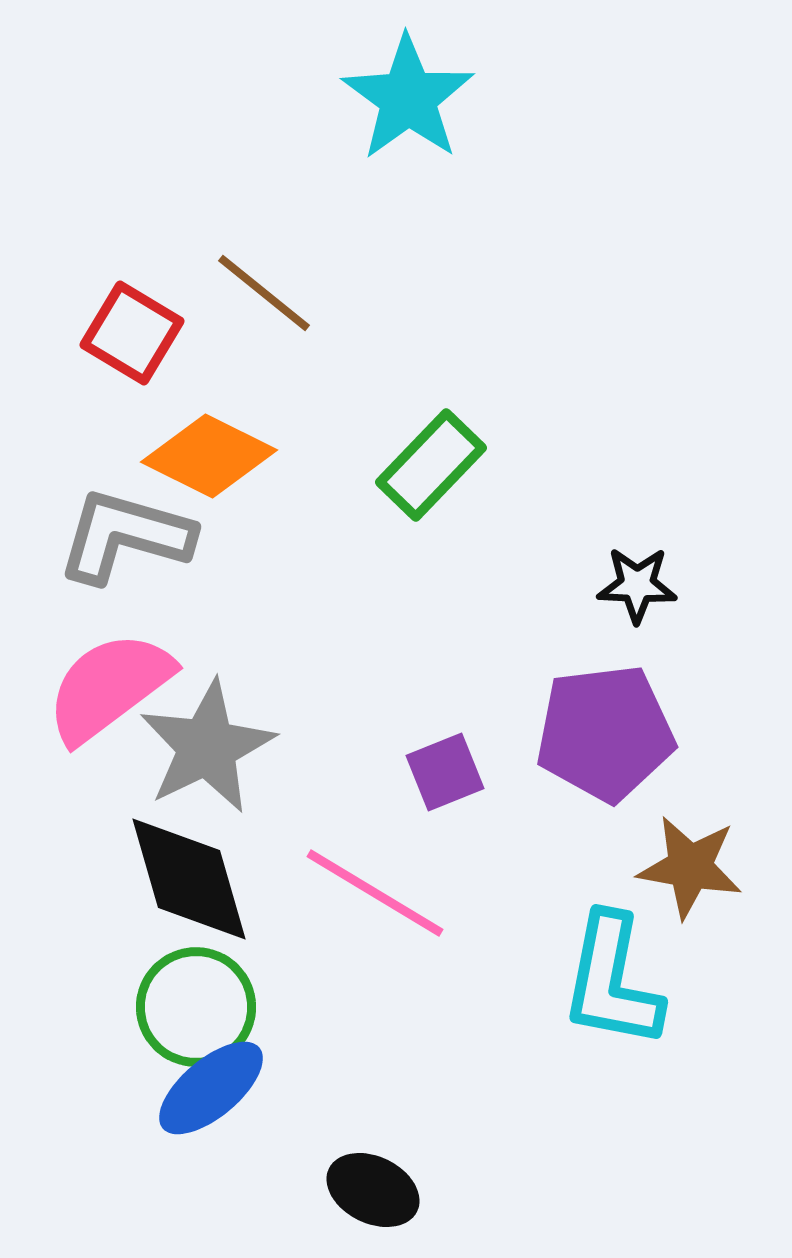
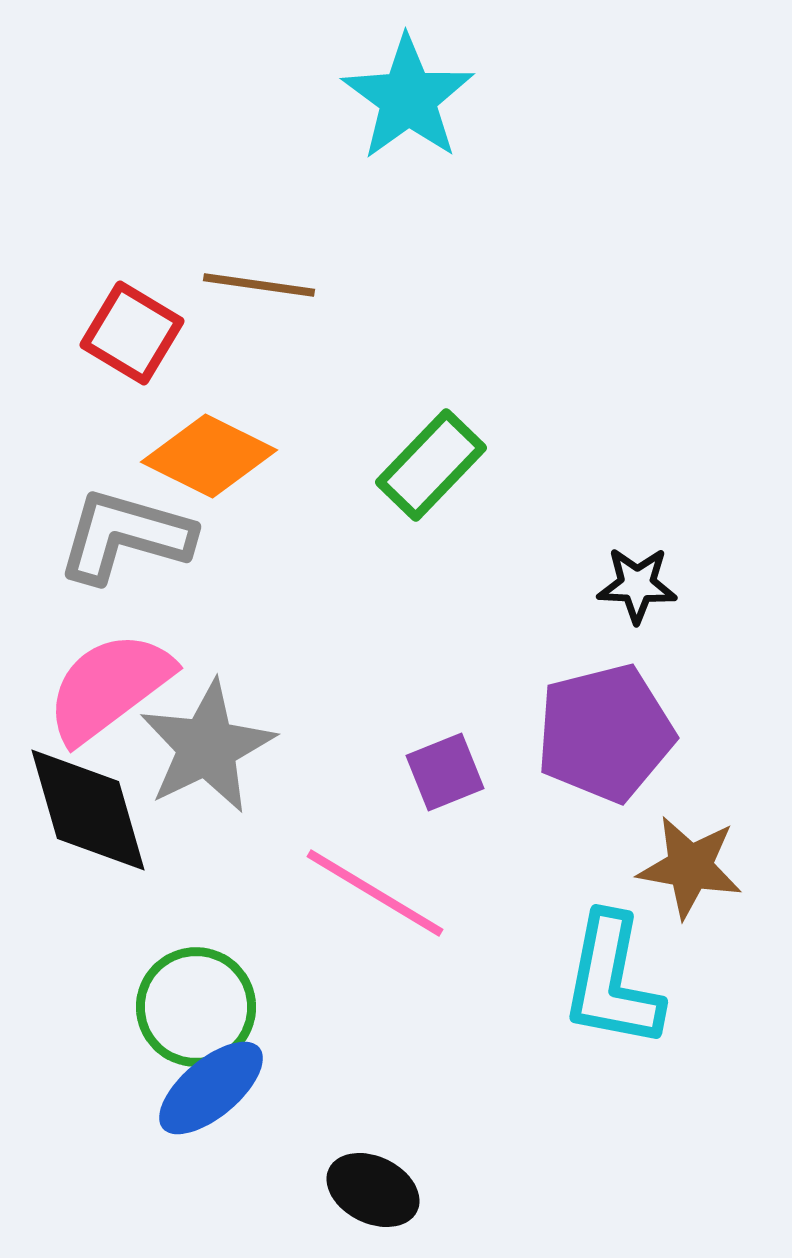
brown line: moved 5 px left, 8 px up; rotated 31 degrees counterclockwise
purple pentagon: rotated 7 degrees counterclockwise
black diamond: moved 101 px left, 69 px up
